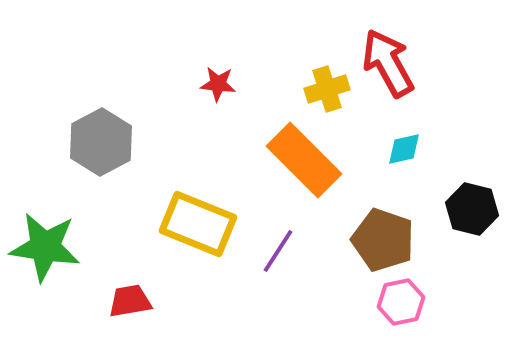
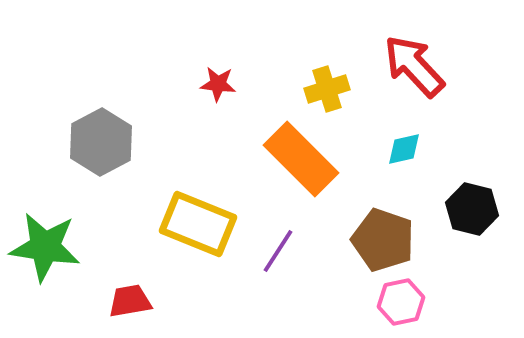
red arrow: moved 26 px right, 3 px down; rotated 14 degrees counterclockwise
orange rectangle: moved 3 px left, 1 px up
